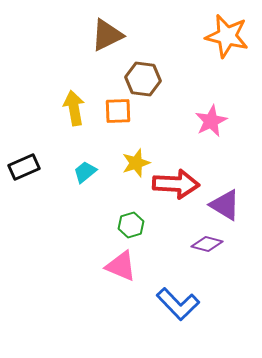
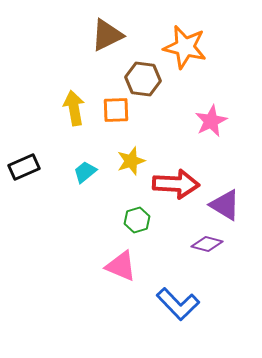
orange star: moved 42 px left, 11 px down
orange square: moved 2 px left, 1 px up
yellow star: moved 5 px left, 2 px up
green hexagon: moved 6 px right, 5 px up
